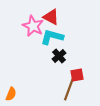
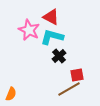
pink star: moved 4 px left, 4 px down
brown line: rotated 40 degrees clockwise
